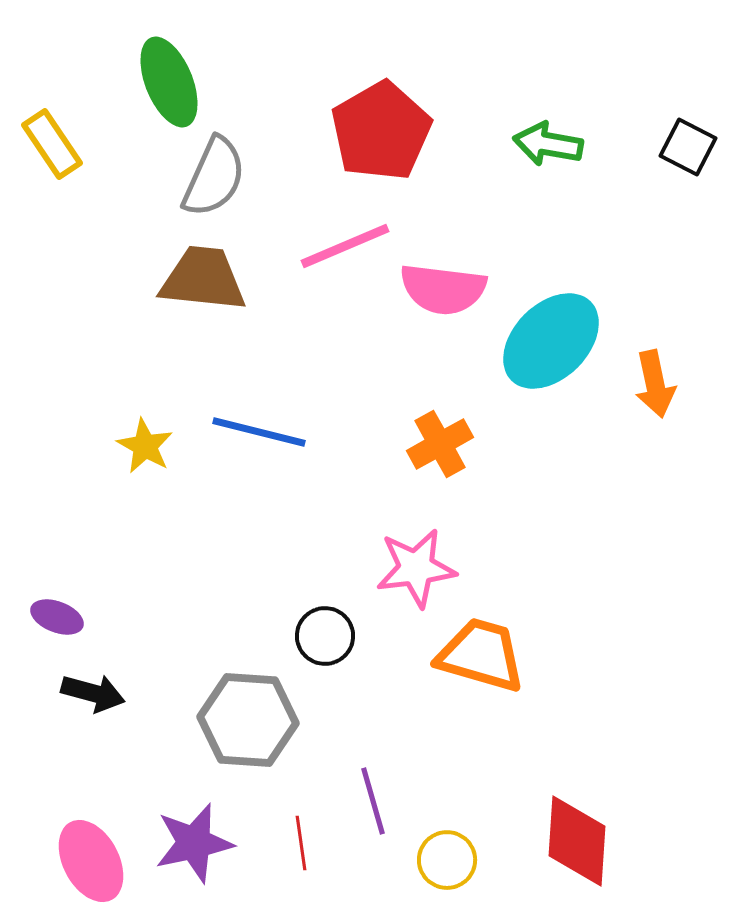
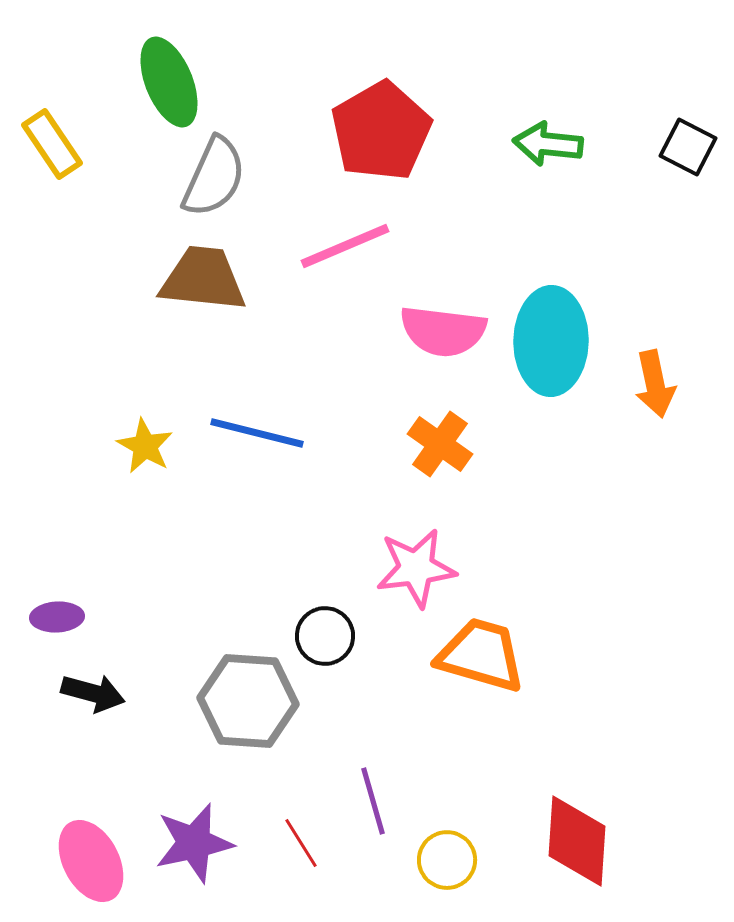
green arrow: rotated 4 degrees counterclockwise
pink semicircle: moved 42 px down
cyan ellipse: rotated 44 degrees counterclockwise
blue line: moved 2 px left, 1 px down
orange cross: rotated 26 degrees counterclockwise
purple ellipse: rotated 24 degrees counterclockwise
gray hexagon: moved 19 px up
red line: rotated 24 degrees counterclockwise
